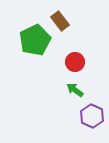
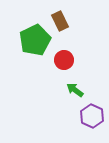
brown rectangle: rotated 12 degrees clockwise
red circle: moved 11 px left, 2 px up
